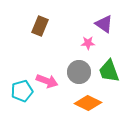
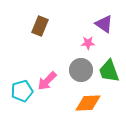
gray circle: moved 2 px right, 2 px up
pink arrow: rotated 115 degrees clockwise
orange diamond: rotated 28 degrees counterclockwise
